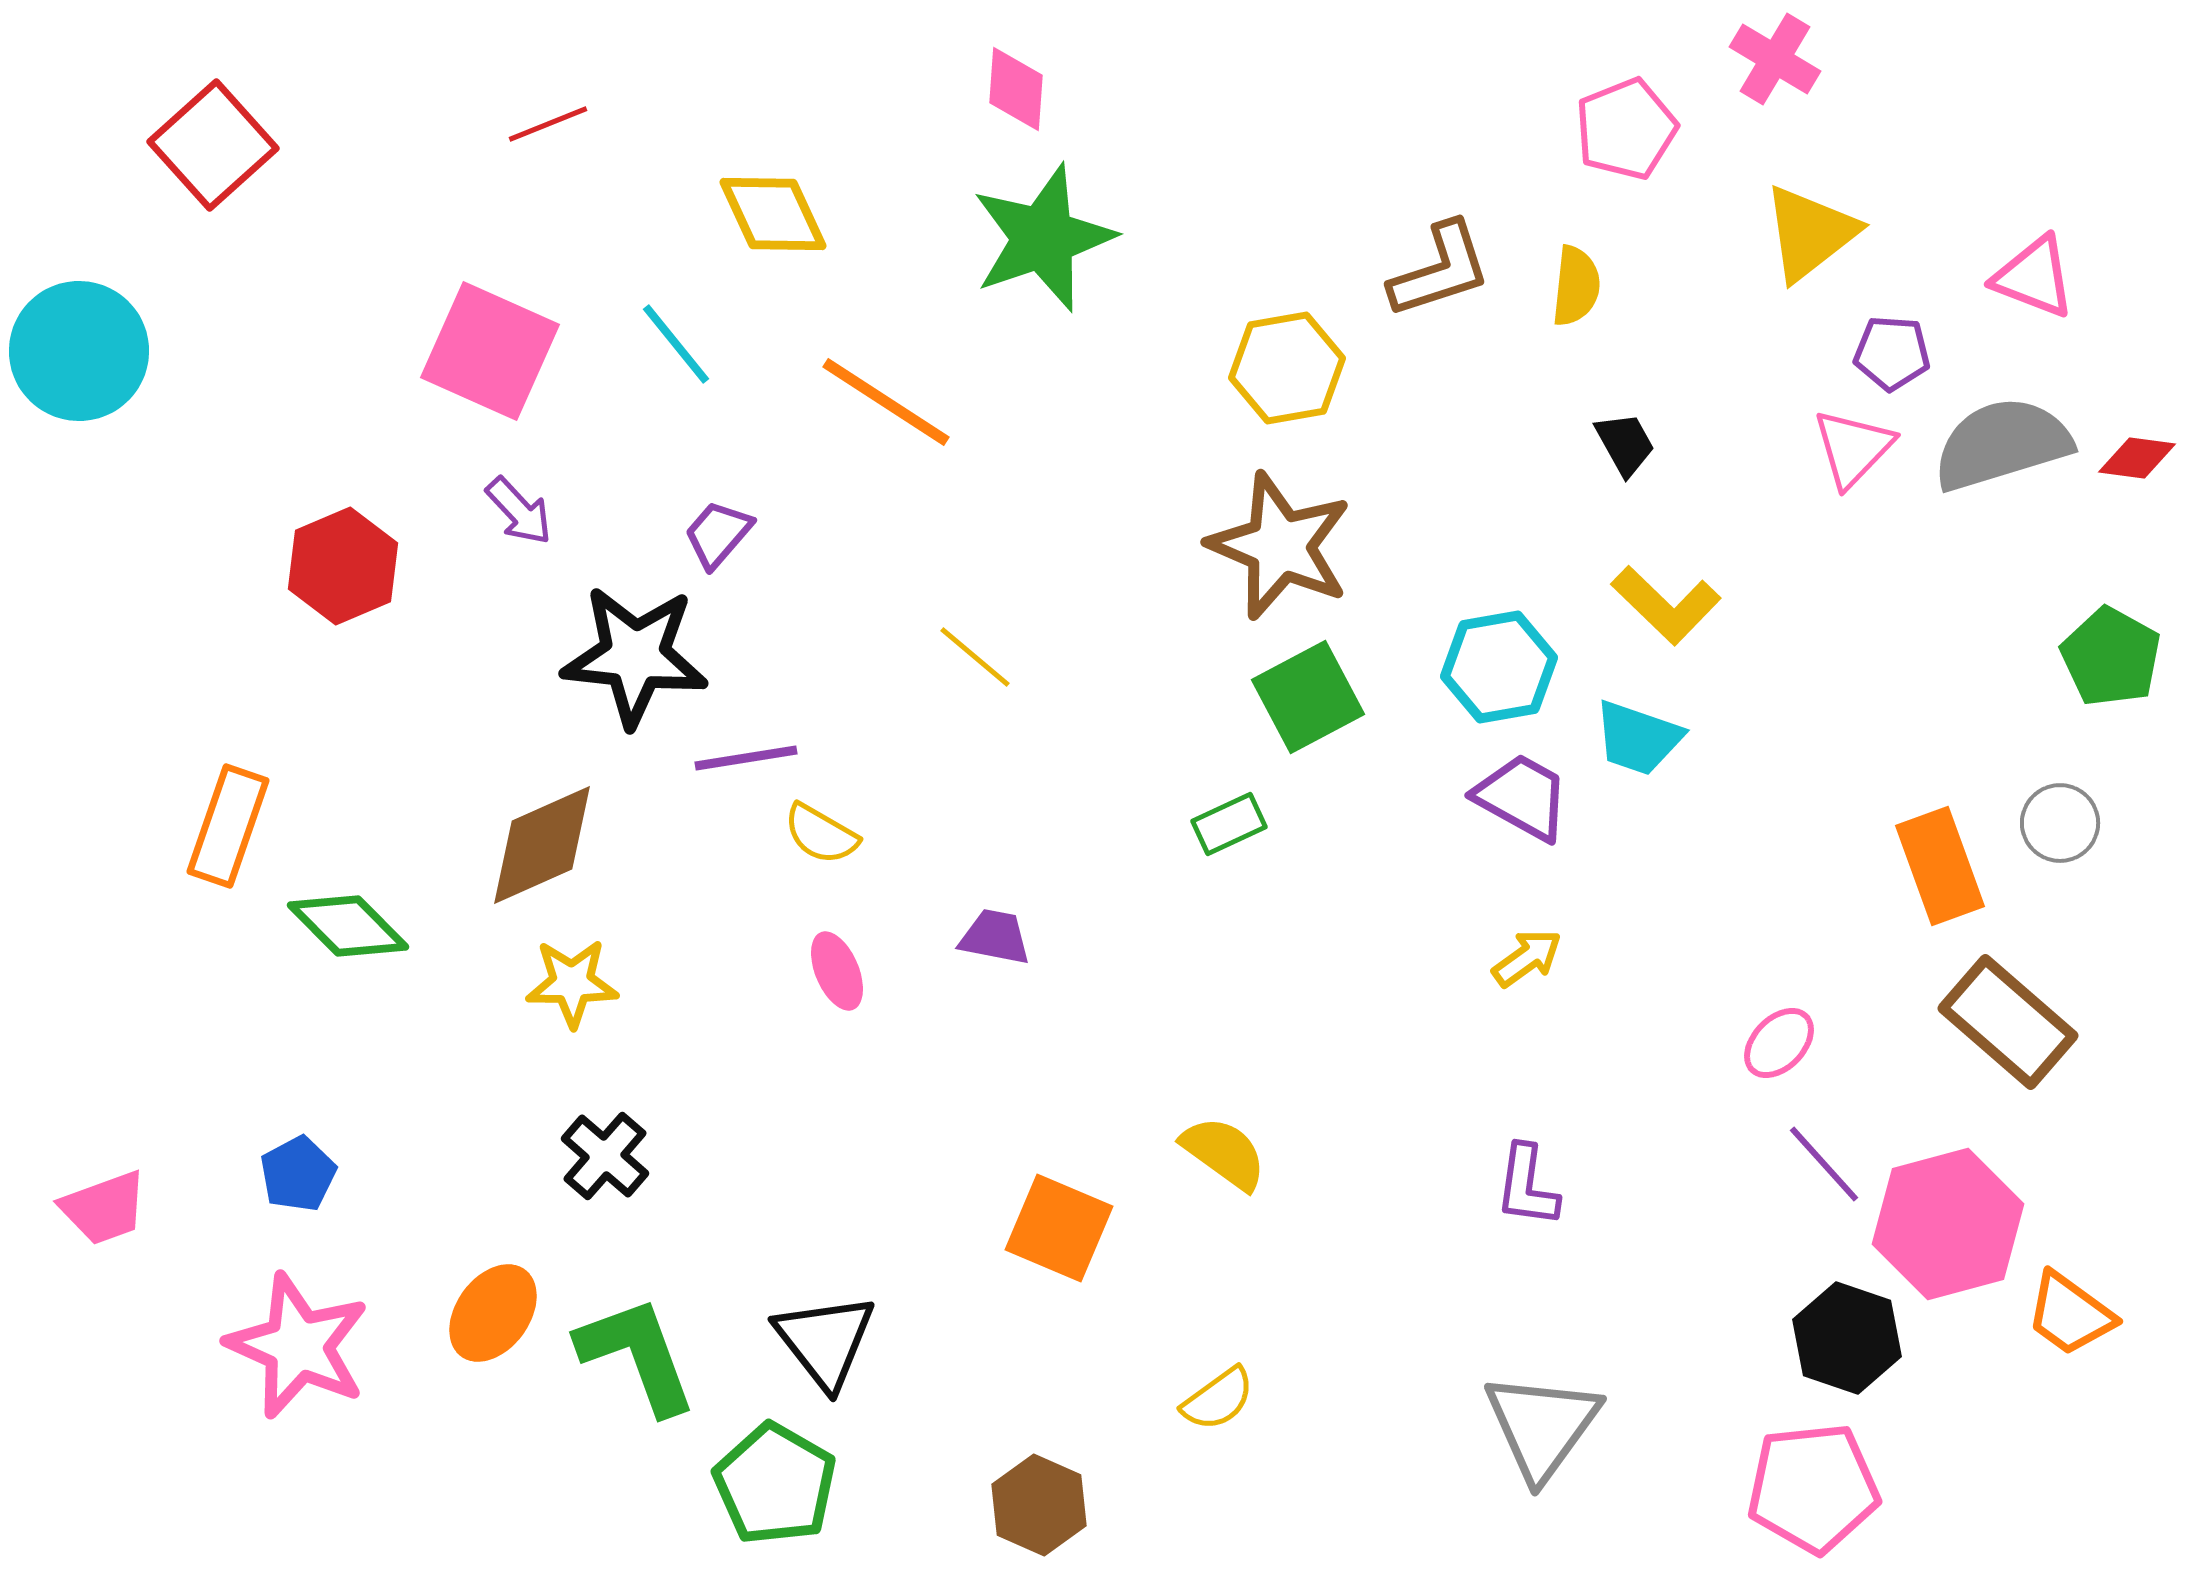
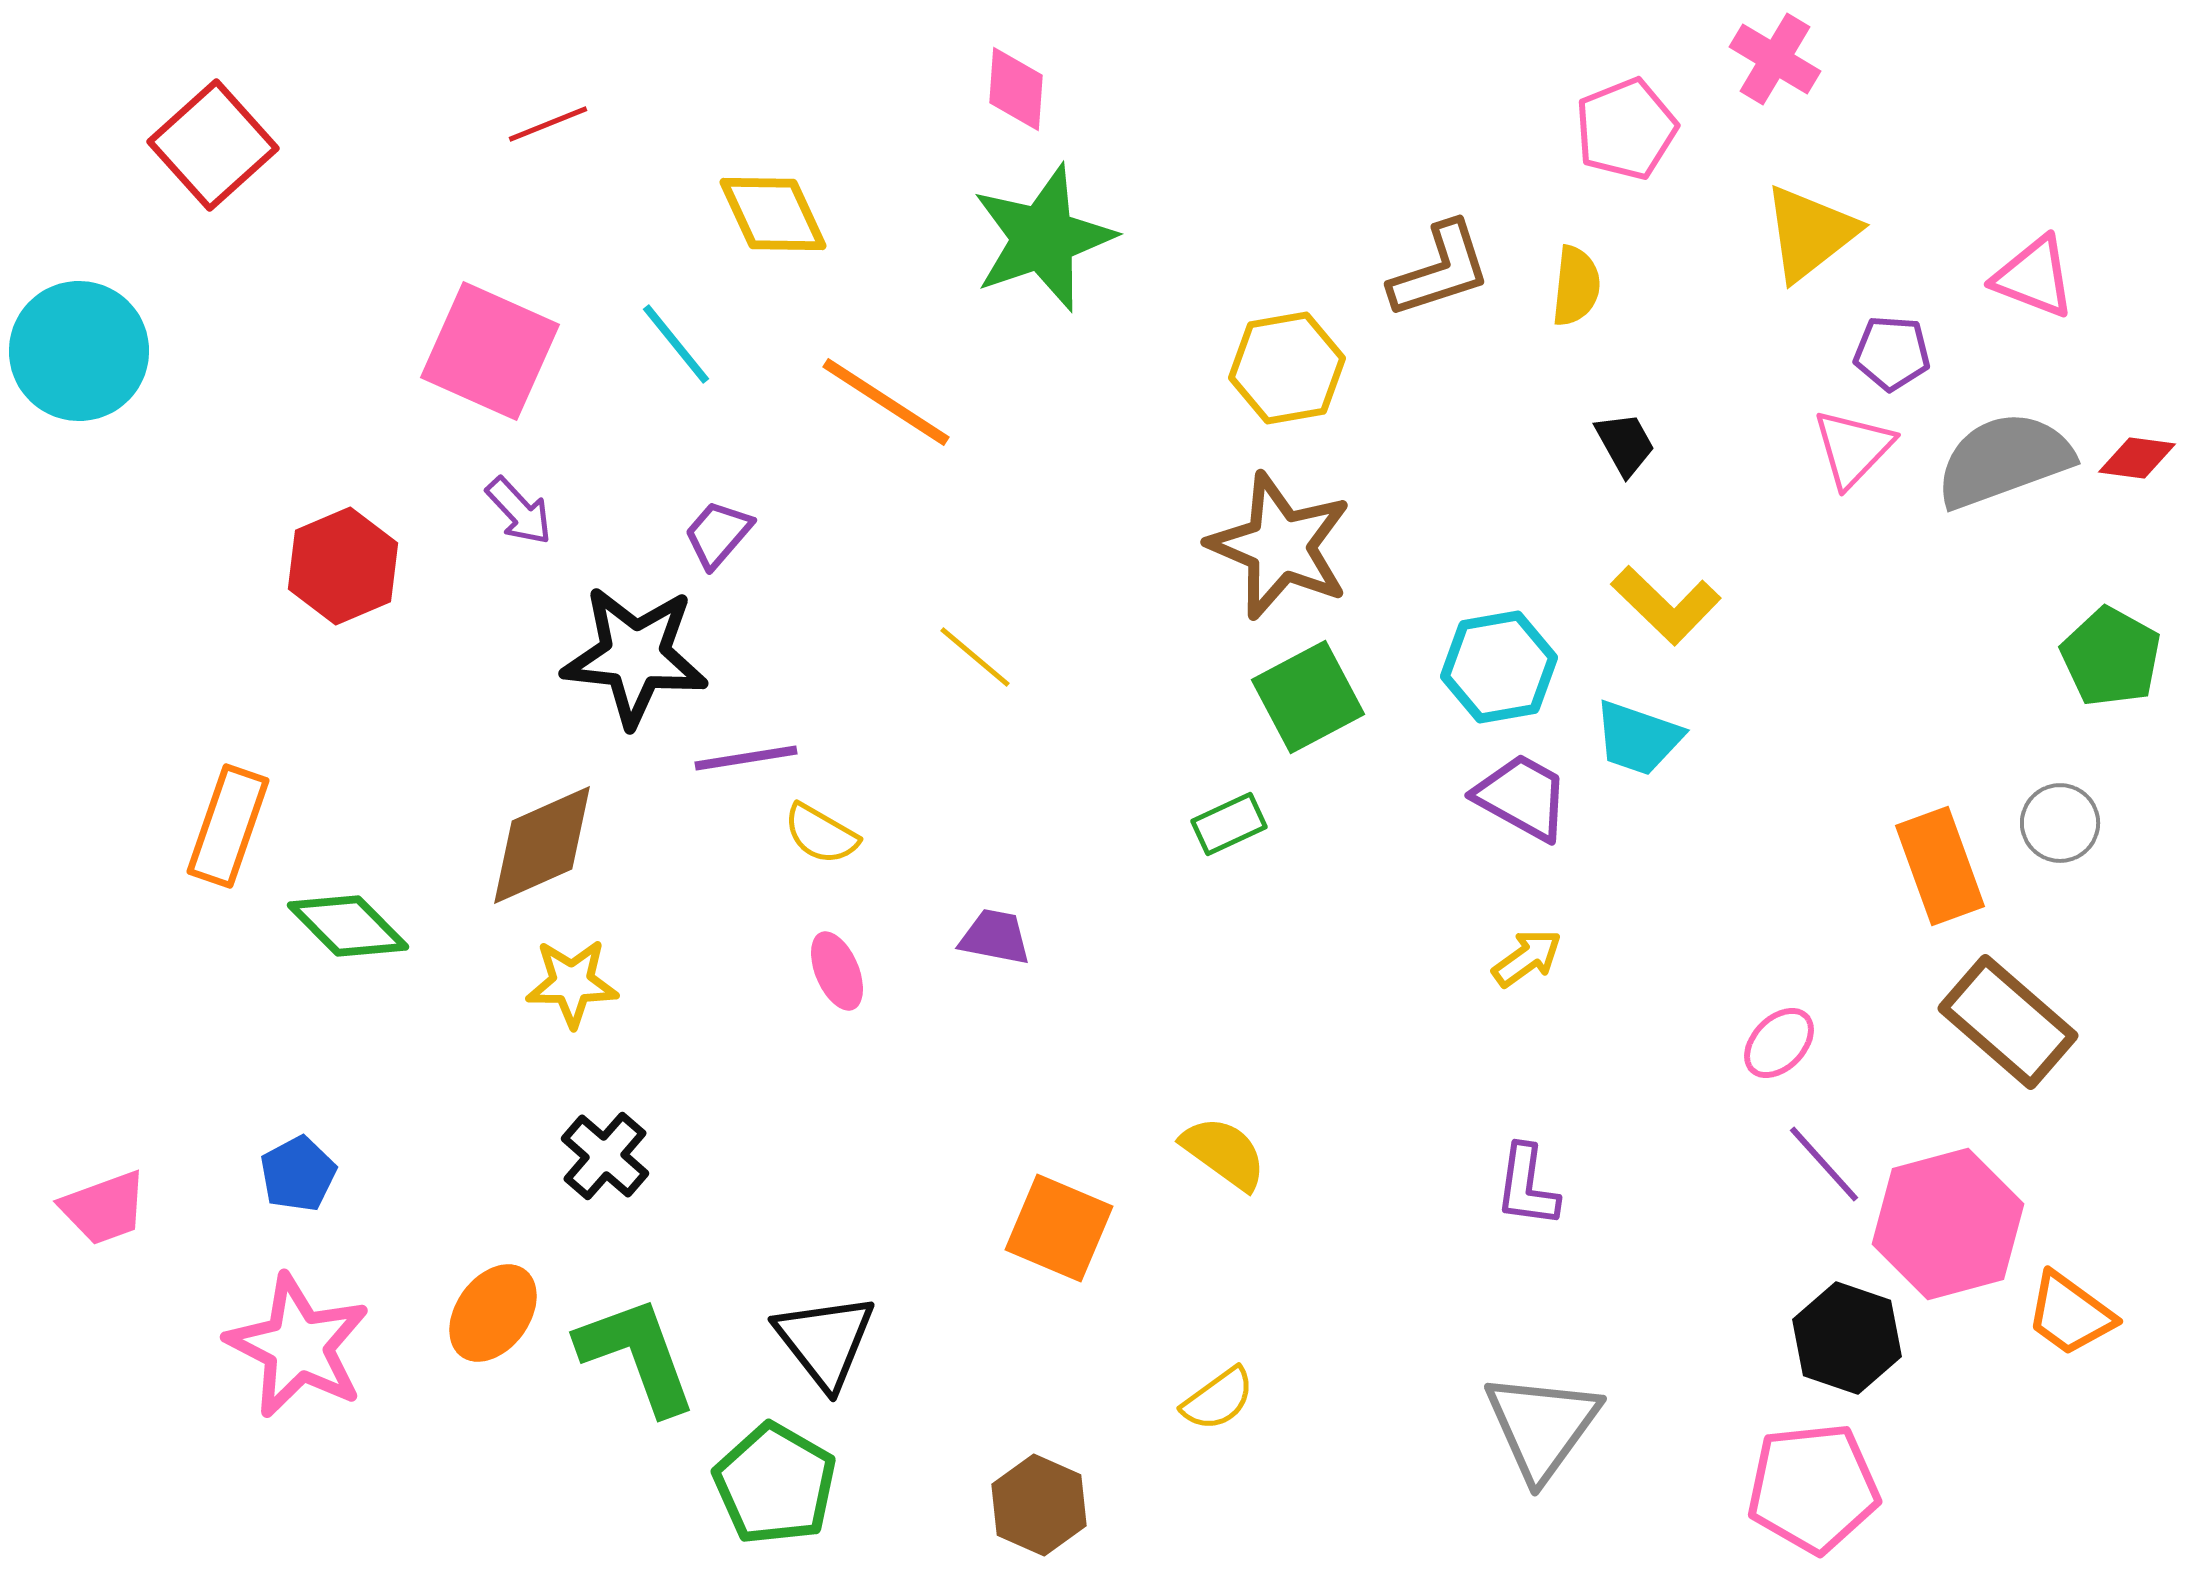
gray semicircle at (2002, 444): moved 2 px right, 16 px down; rotated 3 degrees counterclockwise
pink star at (298, 1346): rotated 3 degrees clockwise
